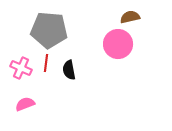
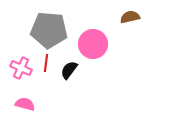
pink circle: moved 25 px left
black semicircle: rotated 48 degrees clockwise
pink semicircle: rotated 36 degrees clockwise
